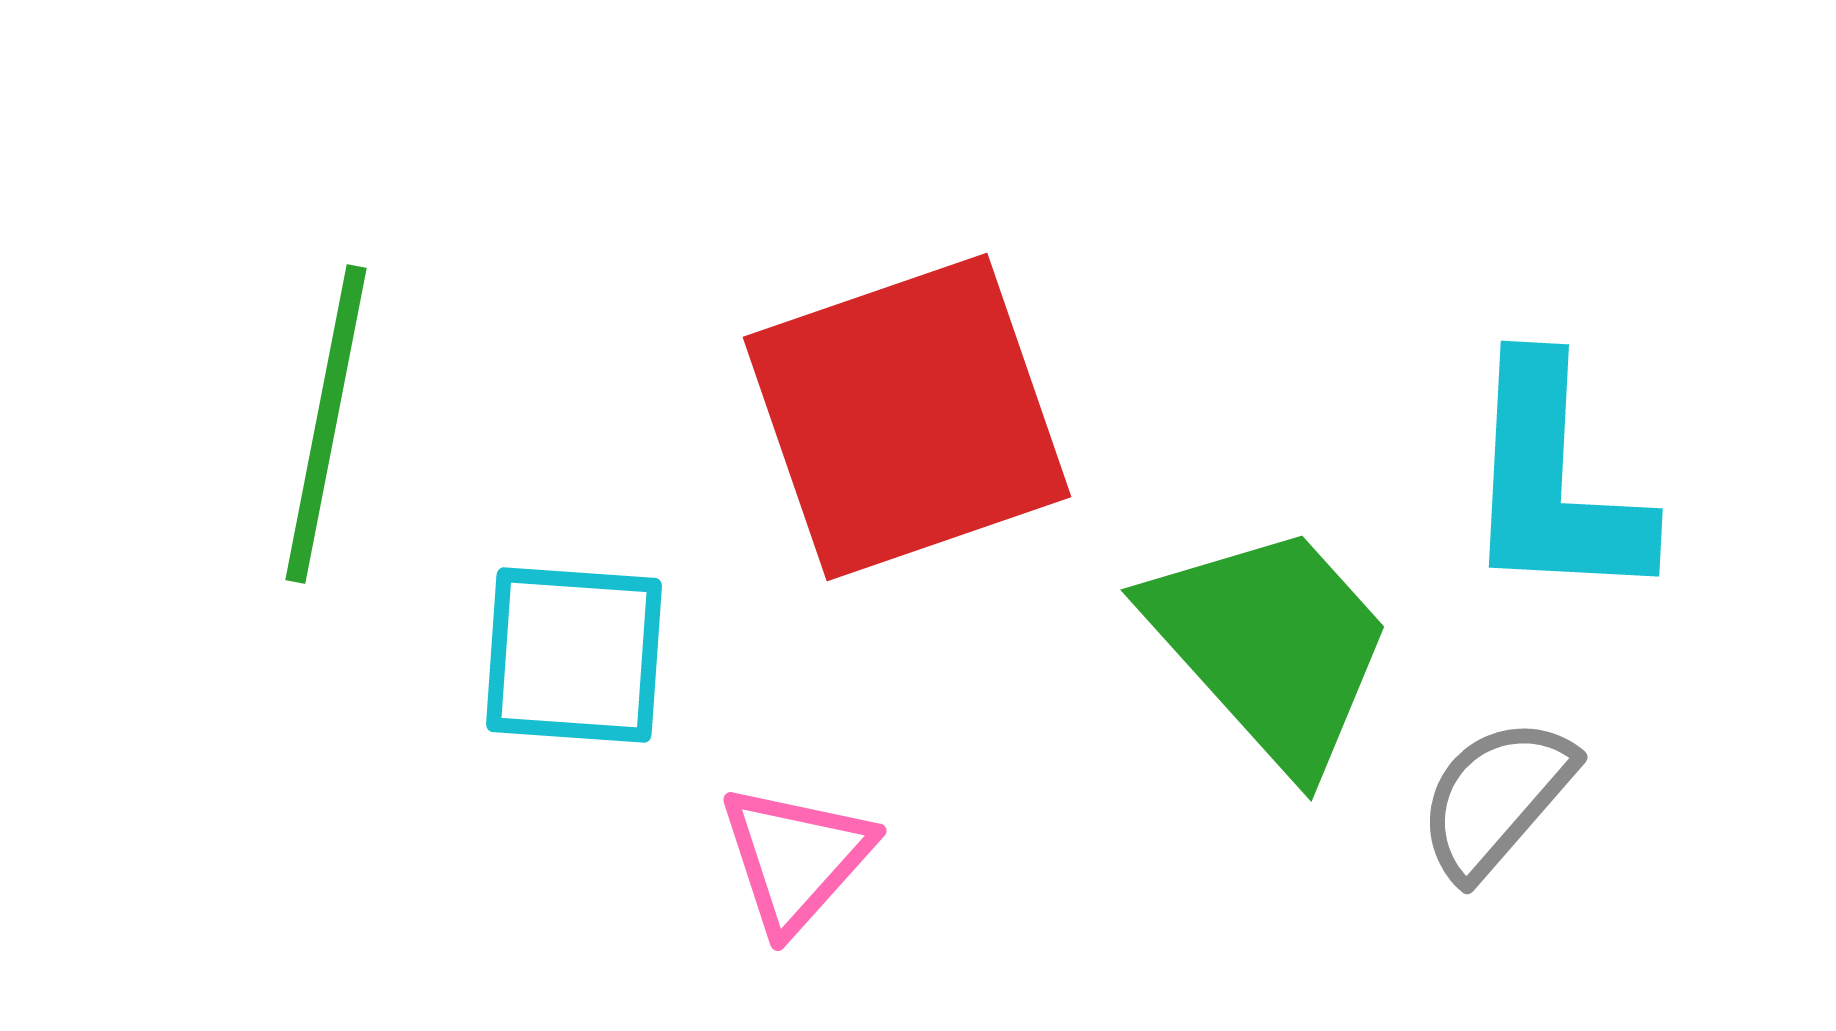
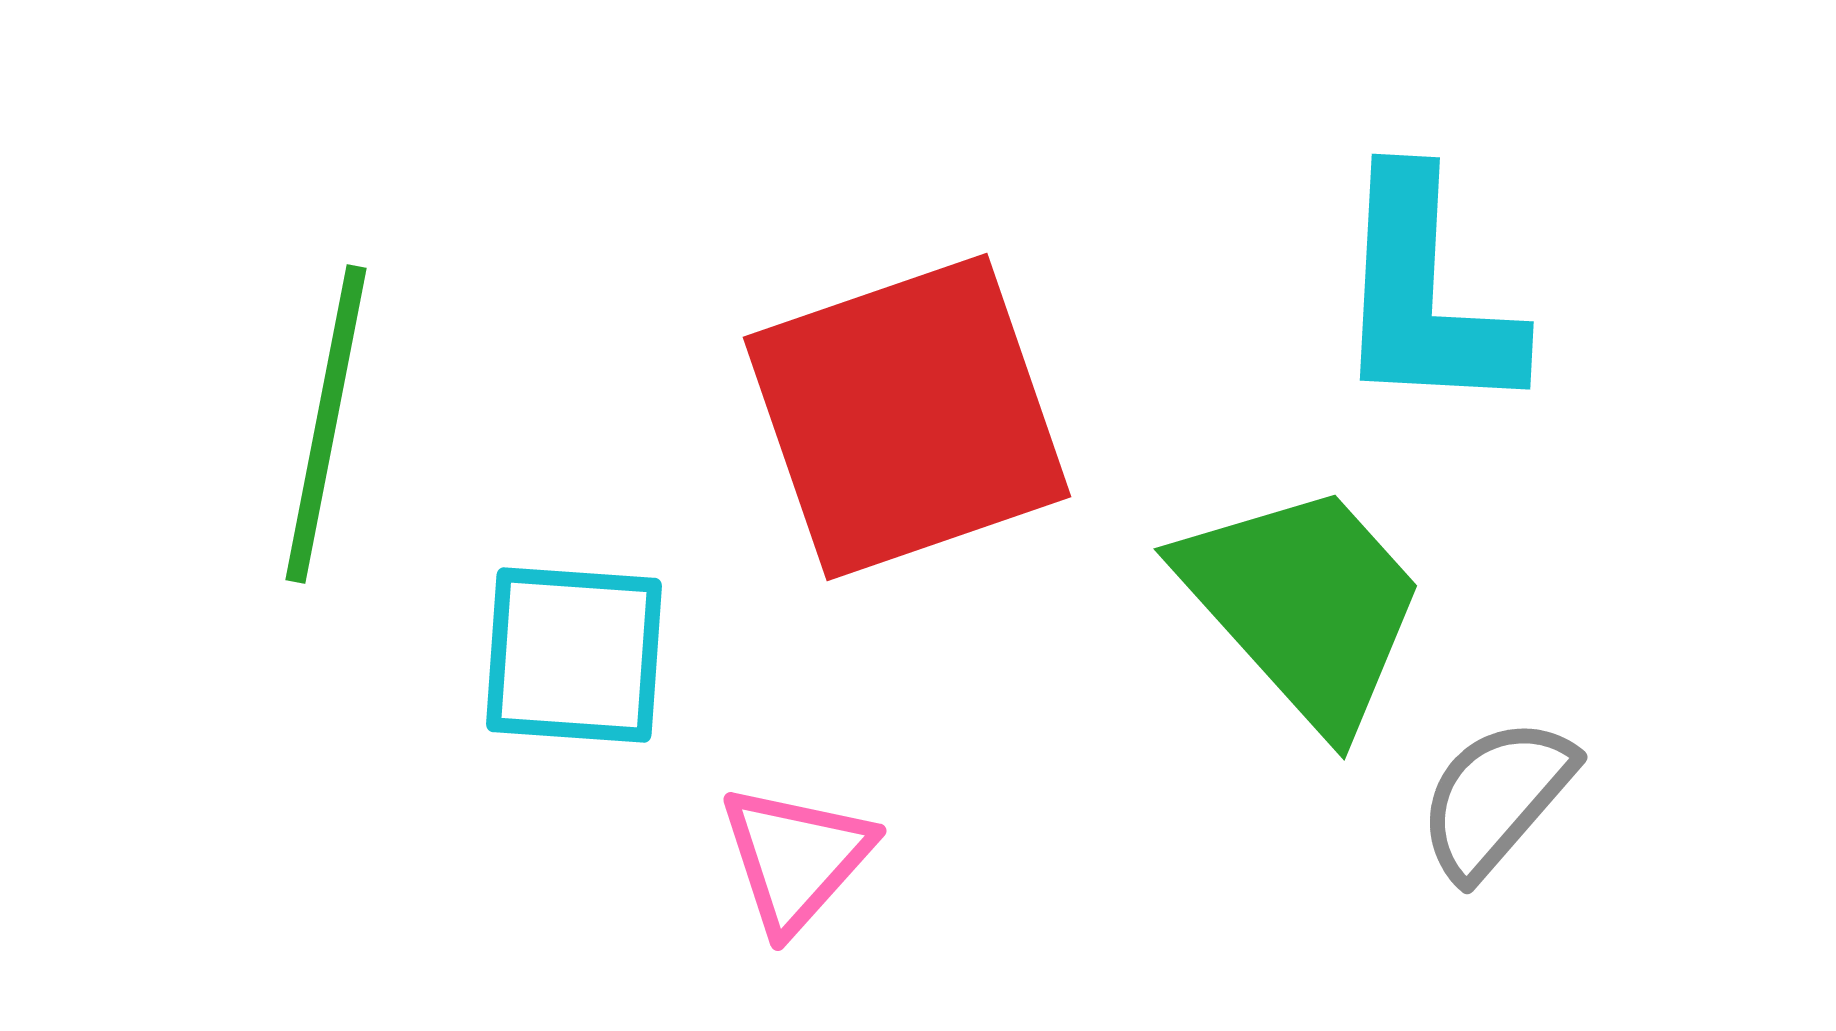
cyan L-shape: moved 129 px left, 187 px up
green trapezoid: moved 33 px right, 41 px up
